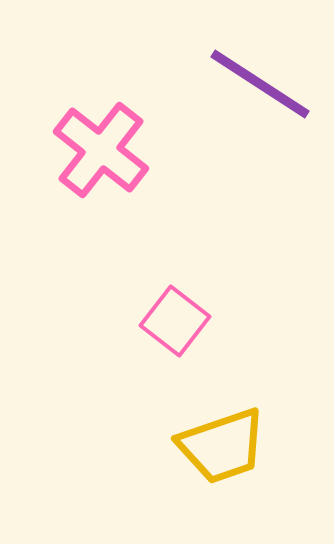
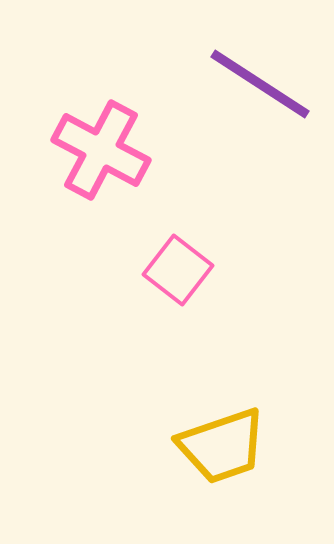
pink cross: rotated 10 degrees counterclockwise
pink square: moved 3 px right, 51 px up
